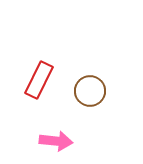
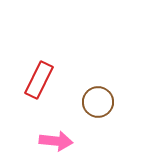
brown circle: moved 8 px right, 11 px down
